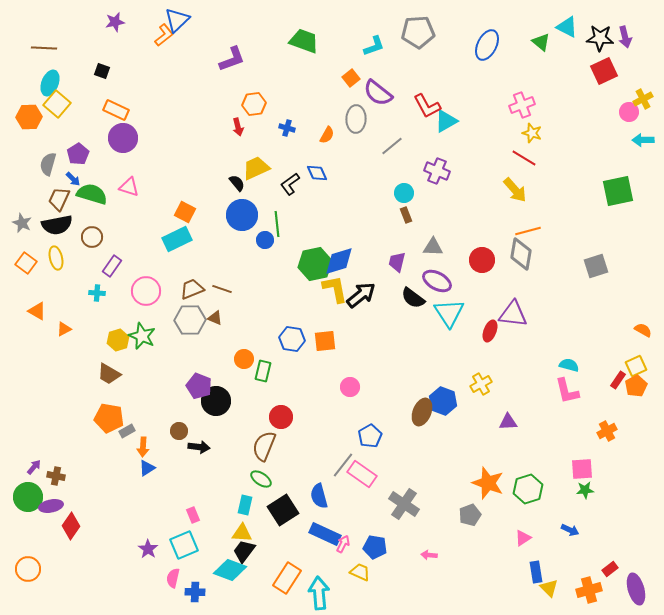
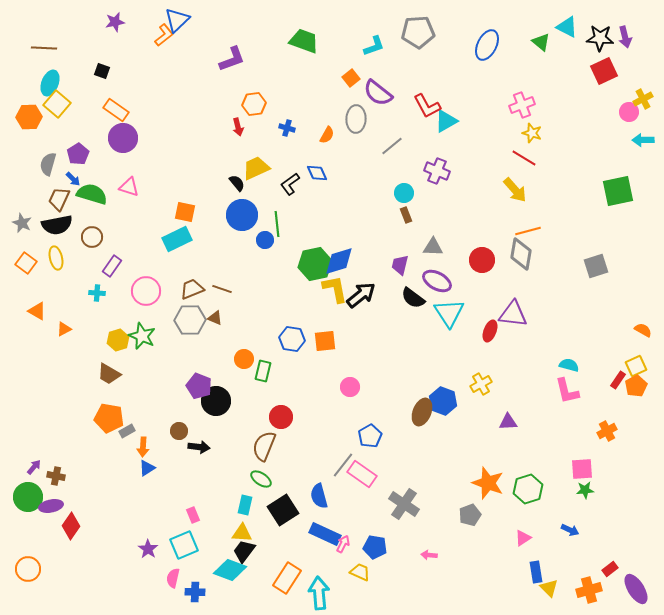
orange rectangle at (116, 110): rotated 10 degrees clockwise
orange square at (185, 212): rotated 15 degrees counterclockwise
purple trapezoid at (397, 262): moved 3 px right, 3 px down
purple ellipse at (636, 589): rotated 16 degrees counterclockwise
